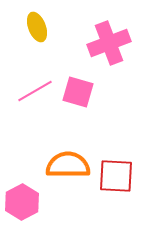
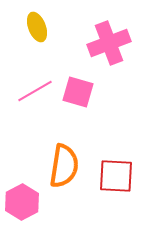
orange semicircle: moved 4 px left, 1 px down; rotated 99 degrees clockwise
